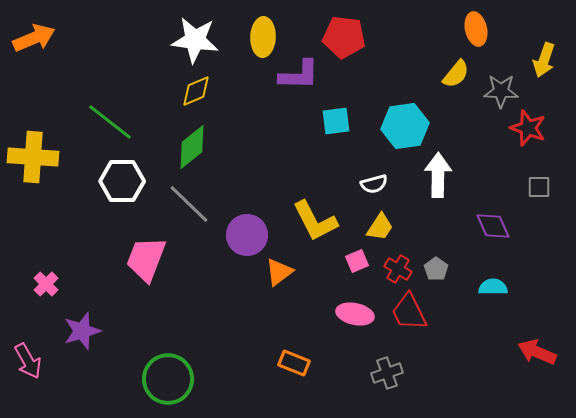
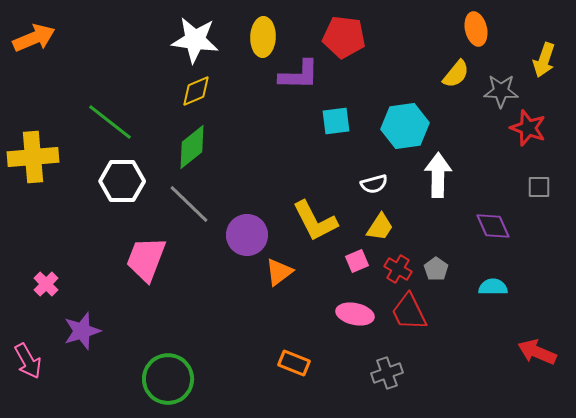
yellow cross: rotated 9 degrees counterclockwise
